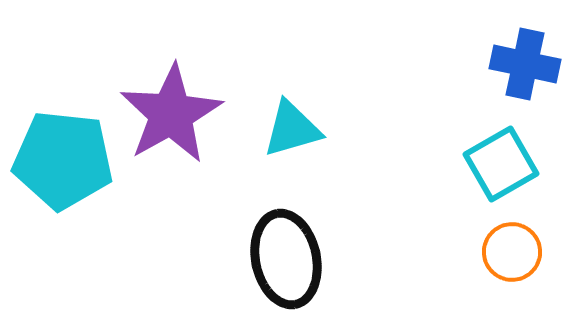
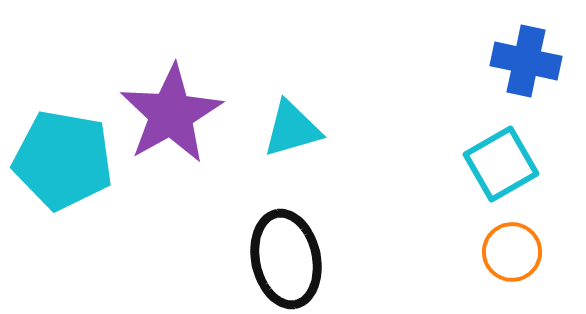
blue cross: moved 1 px right, 3 px up
cyan pentagon: rotated 4 degrees clockwise
